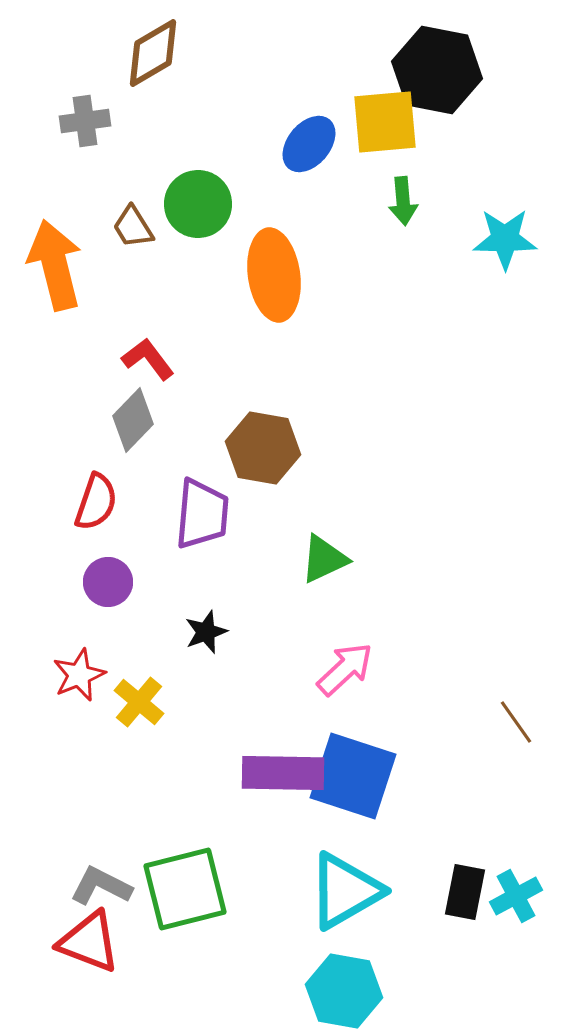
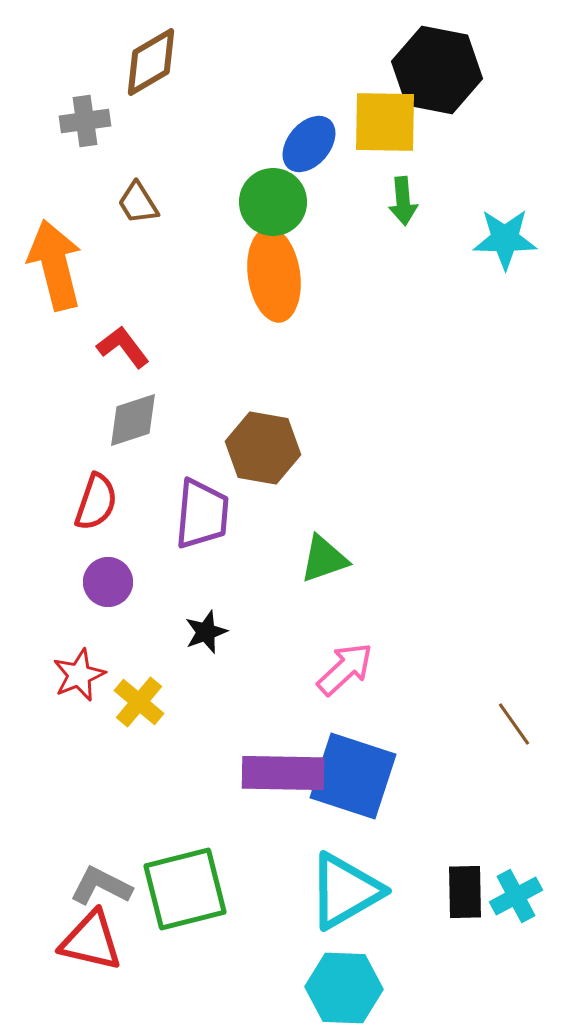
brown diamond: moved 2 px left, 9 px down
yellow square: rotated 6 degrees clockwise
green circle: moved 75 px right, 2 px up
brown trapezoid: moved 5 px right, 24 px up
red L-shape: moved 25 px left, 12 px up
gray diamond: rotated 28 degrees clockwise
green triangle: rotated 6 degrees clockwise
brown line: moved 2 px left, 2 px down
black rectangle: rotated 12 degrees counterclockwise
red triangle: moved 2 px right, 1 px up; rotated 8 degrees counterclockwise
cyan hexagon: moved 3 px up; rotated 8 degrees counterclockwise
